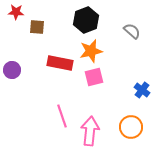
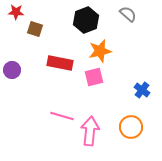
brown square: moved 2 px left, 2 px down; rotated 14 degrees clockwise
gray semicircle: moved 4 px left, 17 px up
orange star: moved 9 px right
pink line: rotated 55 degrees counterclockwise
